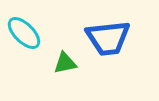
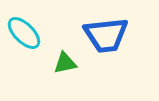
blue trapezoid: moved 2 px left, 3 px up
